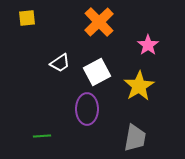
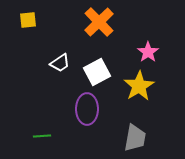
yellow square: moved 1 px right, 2 px down
pink star: moved 7 px down
